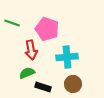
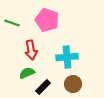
pink pentagon: moved 9 px up
black rectangle: rotated 63 degrees counterclockwise
